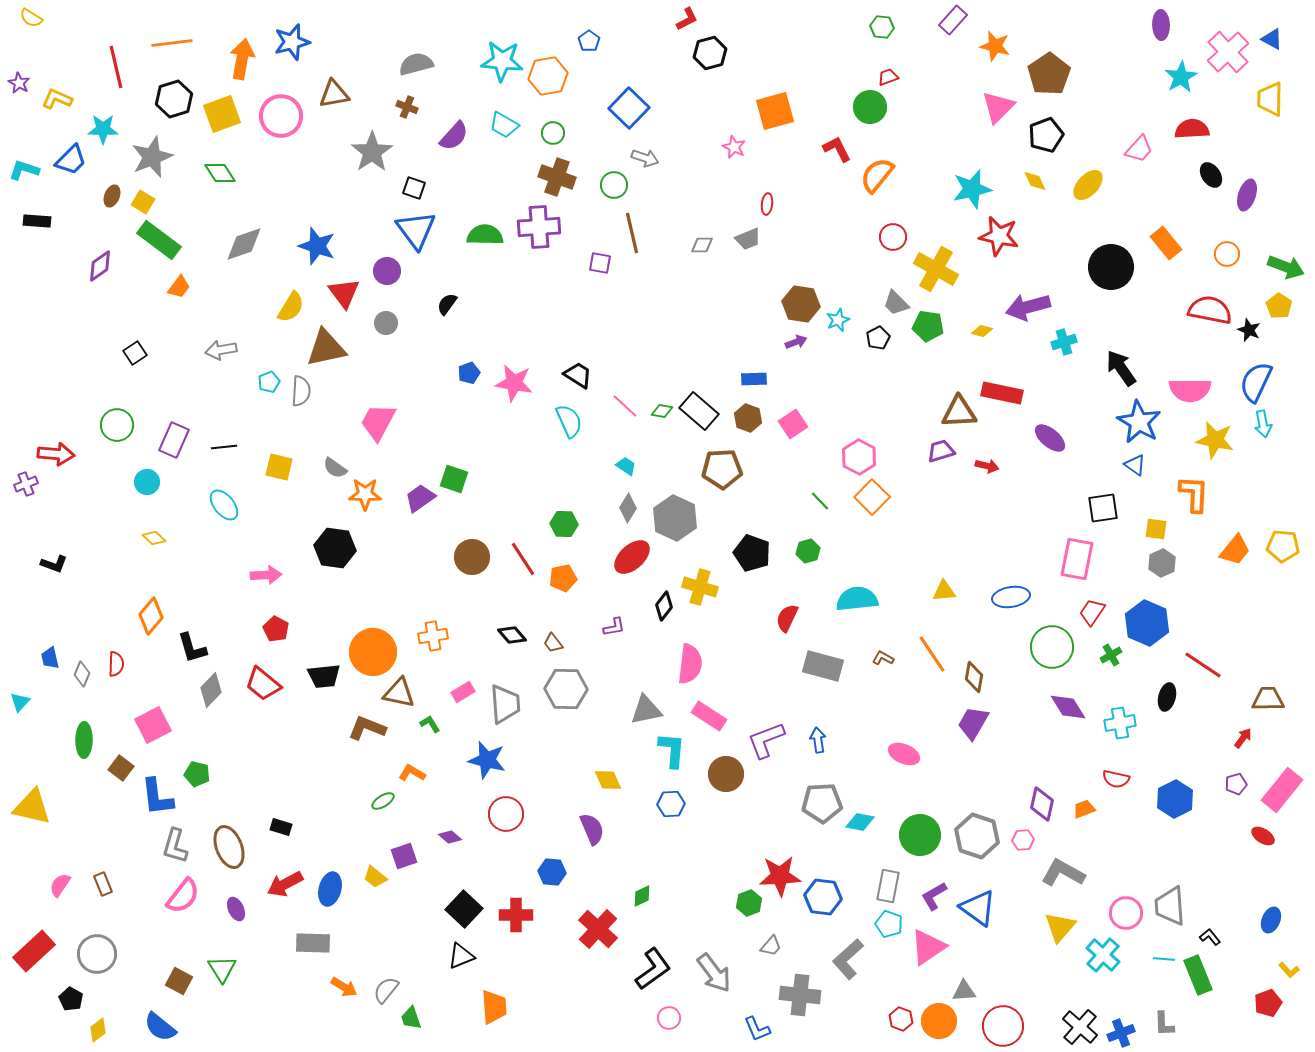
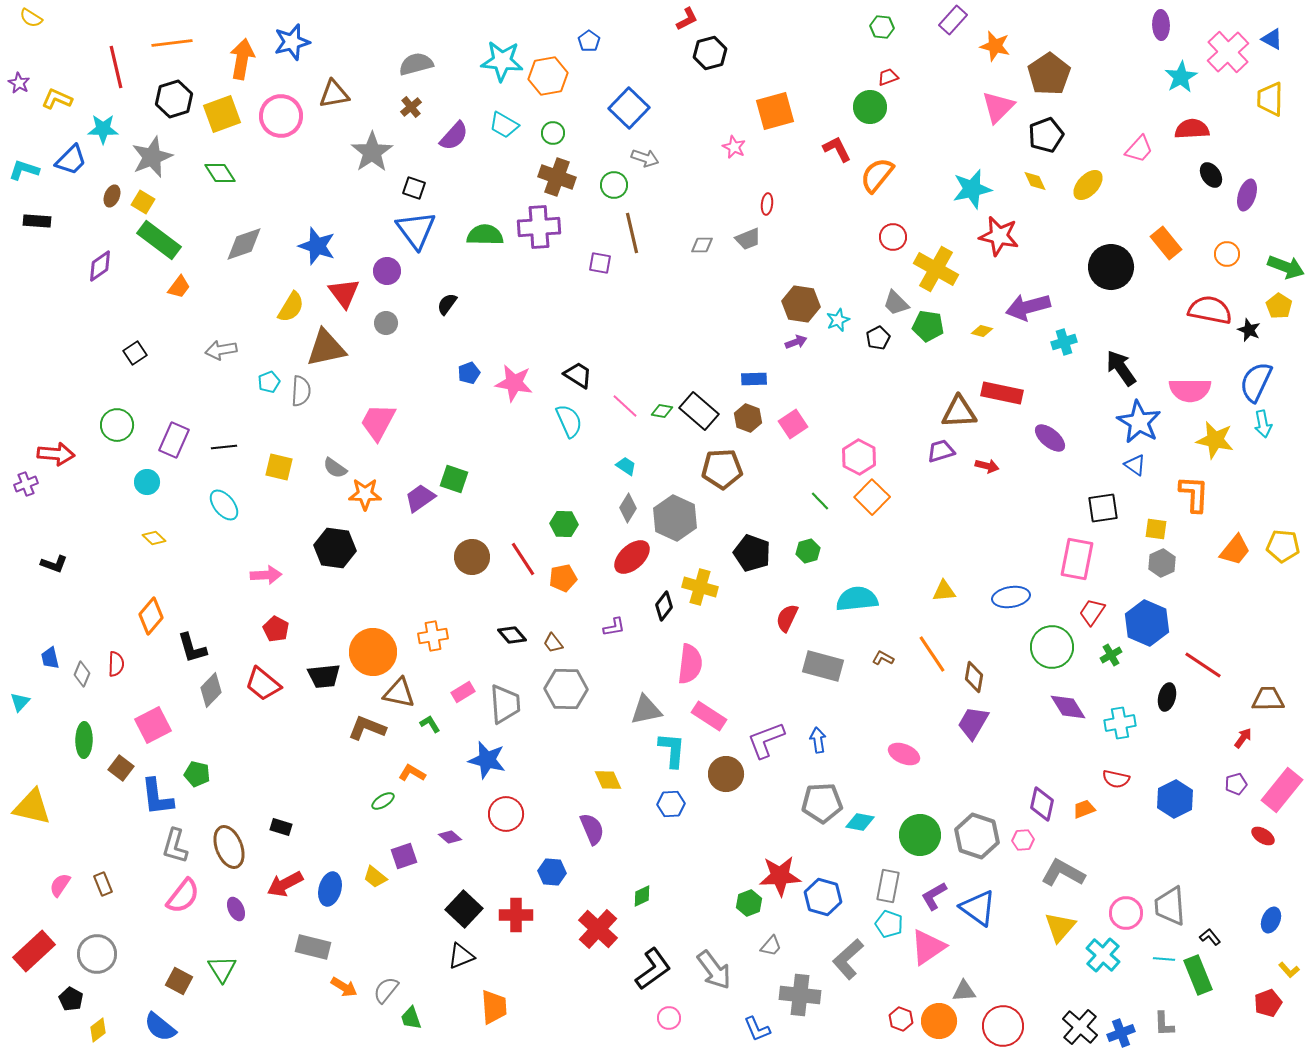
brown cross at (407, 107): moved 4 px right; rotated 30 degrees clockwise
blue hexagon at (823, 897): rotated 9 degrees clockwise
gray rectangle at (313, 943): moved 4 px down; rotated 12 degrees clockwise
gray arrow at (714, 973): moved 3 px up
